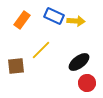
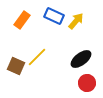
yellow arrow: rotated 54 degrees counterclockwise
yellow line: moved 4 px left, 7 px down
black ellipse: moved 2 px right, 3 px up
brown square: rotated 30 degrees clockwise
